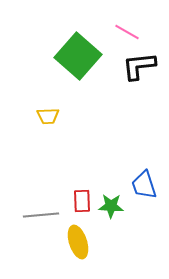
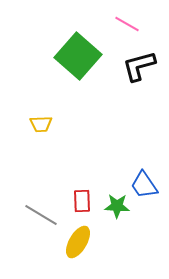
pink line: moved 8 px up
black L-shape: rotated 9 degrees counterclockwise
yellow trapezoid: moved 7 px left, 8 px down
blue trapezoid: rotated 16 degrees counterclockwise
green star: moved 6 px right
gray line: rotated 36 degrees clockwise
yellow ellipse: rotated 48 degrees clockwise
